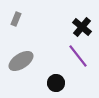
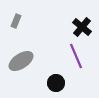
gray rectangle: moved 2 px down
purple line: moved 2 px left; rotated 15 degrees clockwise
